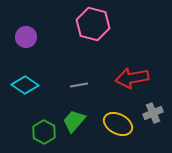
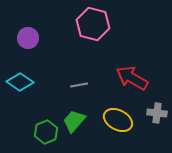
purple circle: moved 2 px right, 1 px down
red arrow: rotated 40 degrees clockwise
cyan diamond: moved 5 px left, 3 px up
gray cross: moved 4 px right; rotated 30 degrees clockwise
yellow ellipse: moved 4 px up
green hexagon: moved 2 px right; rotated 10 degrees clockwise
